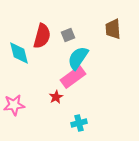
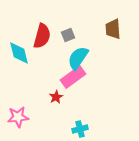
pink star: moved 4 px right, 12 px down
cyan cross: moved 1 px right, 6 px down
